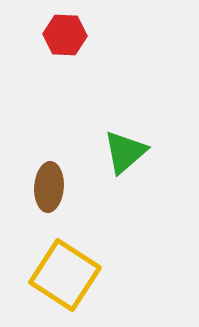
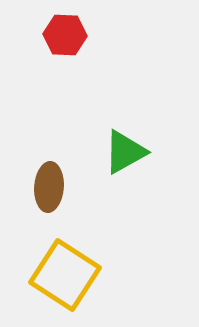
green triangle: rotated 12 degrees clockwise
